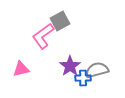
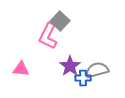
gray square: rotated 18 degrees counterclockwise
pink L-shape: moved 5 px right; rotated 28 degrees counterclockwise
pink triangle: rotated 18 degrees clockwise
